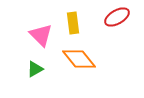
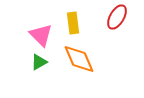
red ellipse: rotated 30 degrees counterclockwise
orange diamond: rotated 16 degrees clockwise
green triangle: moved 4 px right, 7 px up
